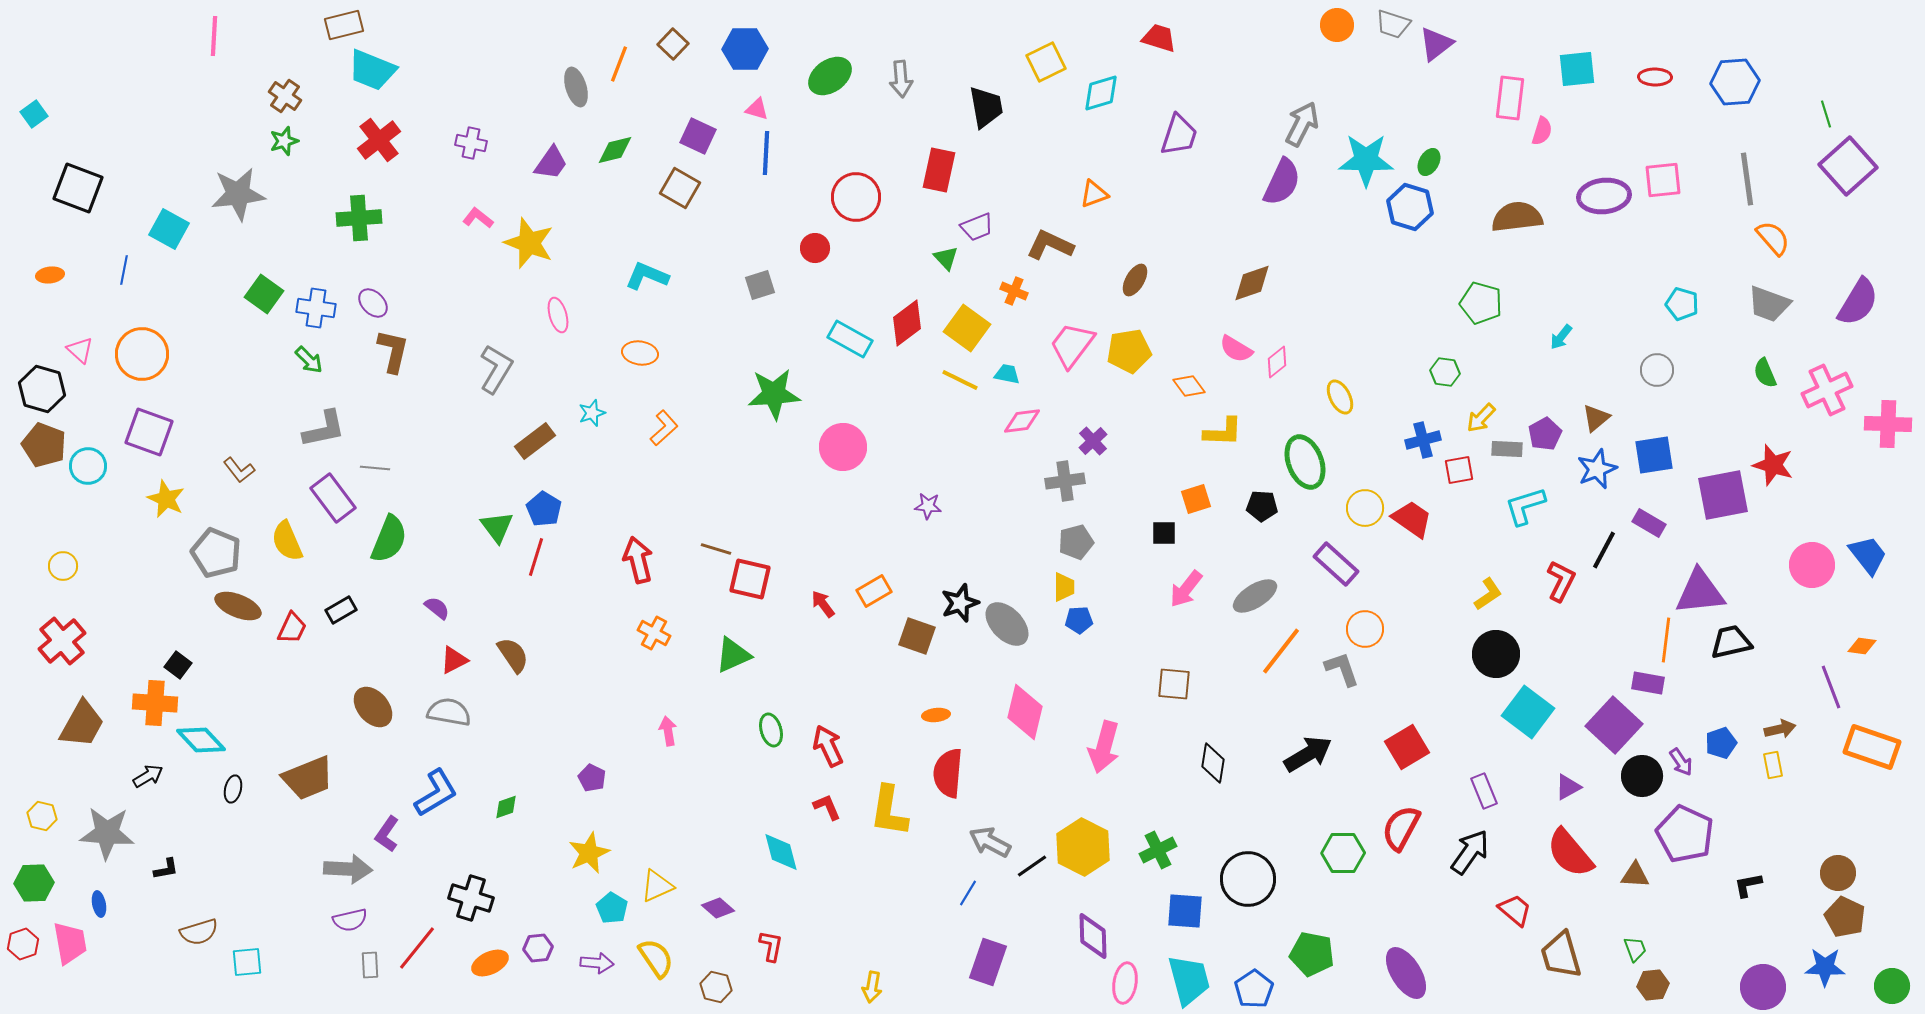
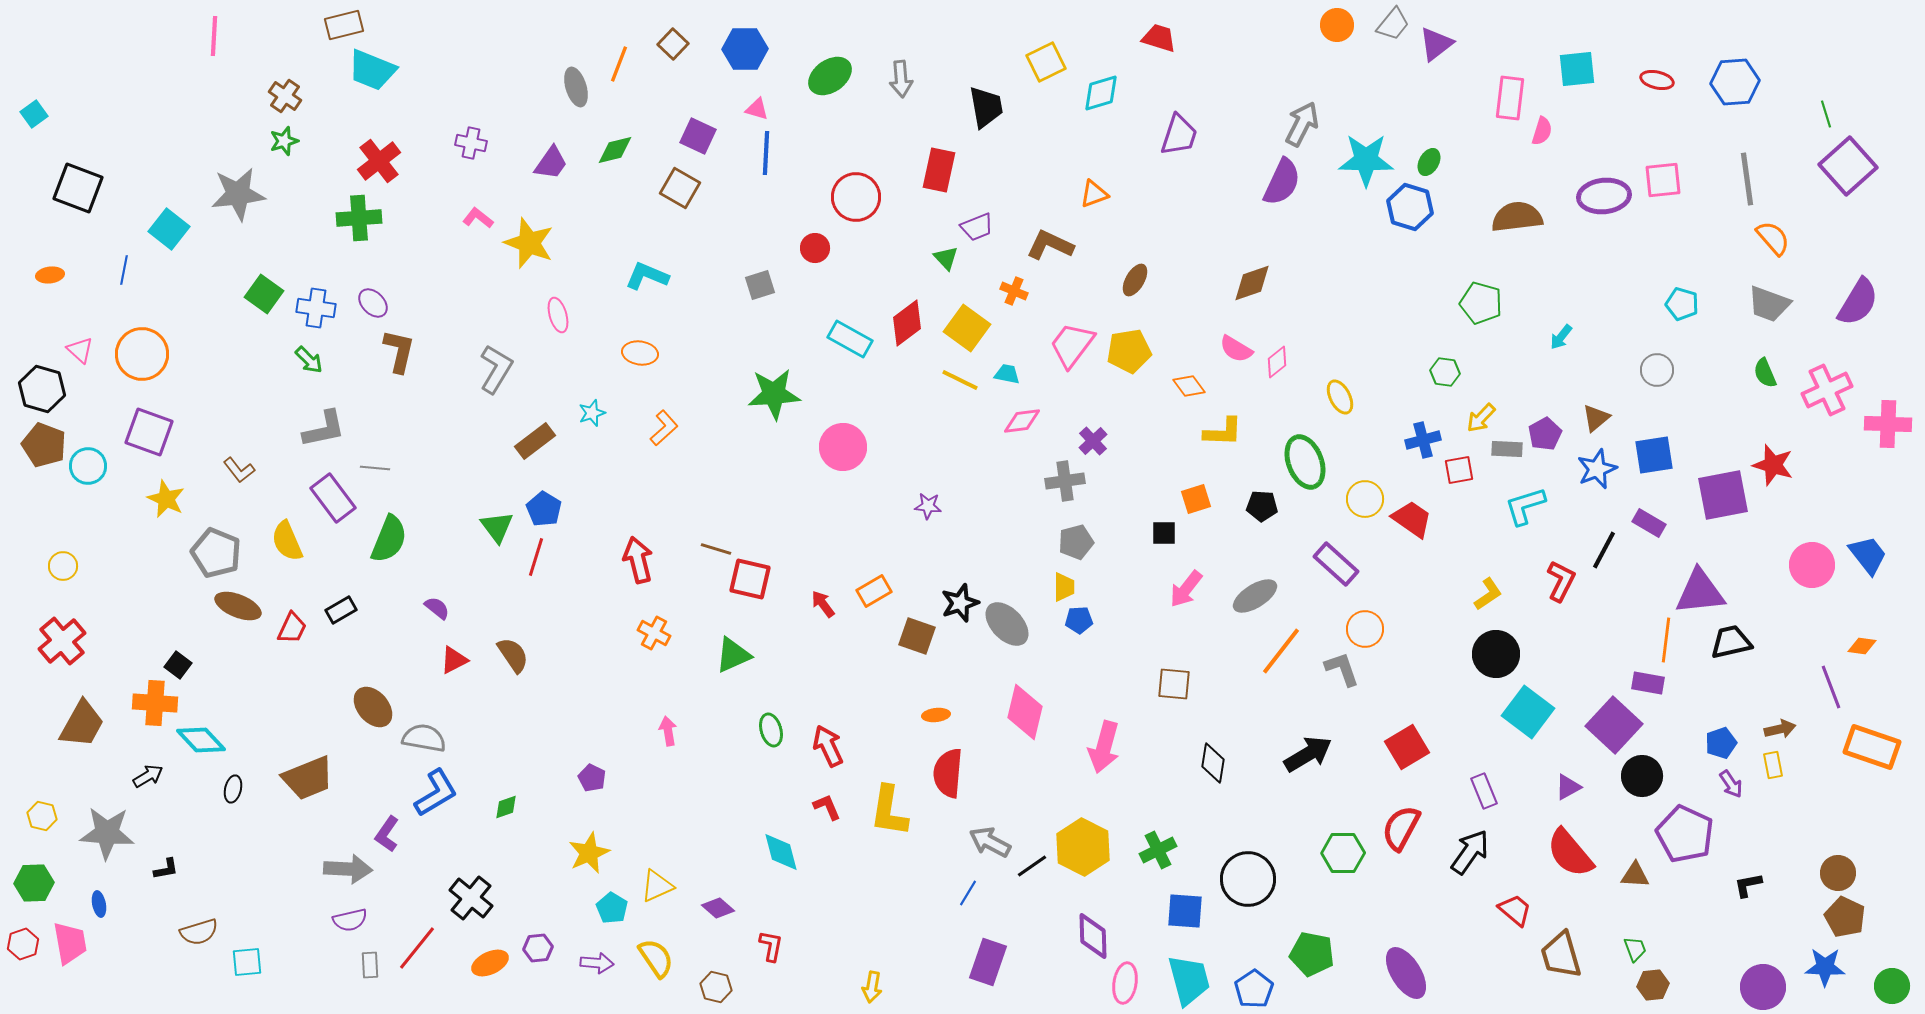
gray trapezoid at (1393, 24): rotated 69 degrees counterclockwise
red ellipse at (1655, 77): moved 2 px right, 3 px down; rotated 12 degrees clockwise
red cross at (379, 140): moved 21 px down
cyan square at (169, 229): rotated 9 degrees clockwise
brown L-shape at (393, 351): moved 6 px right
yellow circle at (1365, 508): moved 9 px up
gray semicircle at (449, 712): moved 25 px left, 26 px down
purple arrow at (1681, 762): moved 50 px right, 22 px down
black cross at (471, 898): rotated 21 degrees clockwise
